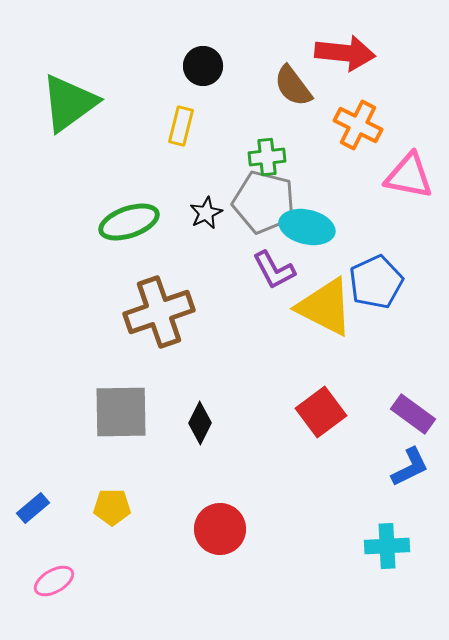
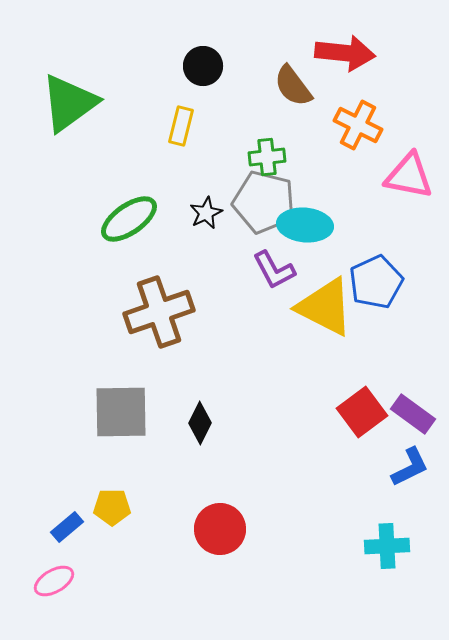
green ellipse: moved 3 px up; rotated 16 degrees counterclockwise
cyan ellipse: moved 2 px left, 2 px up; rotated 8 degrees counterclockwise
red square: moved 41 px right
blue rectangle: moved 34 px right, 19 px down
